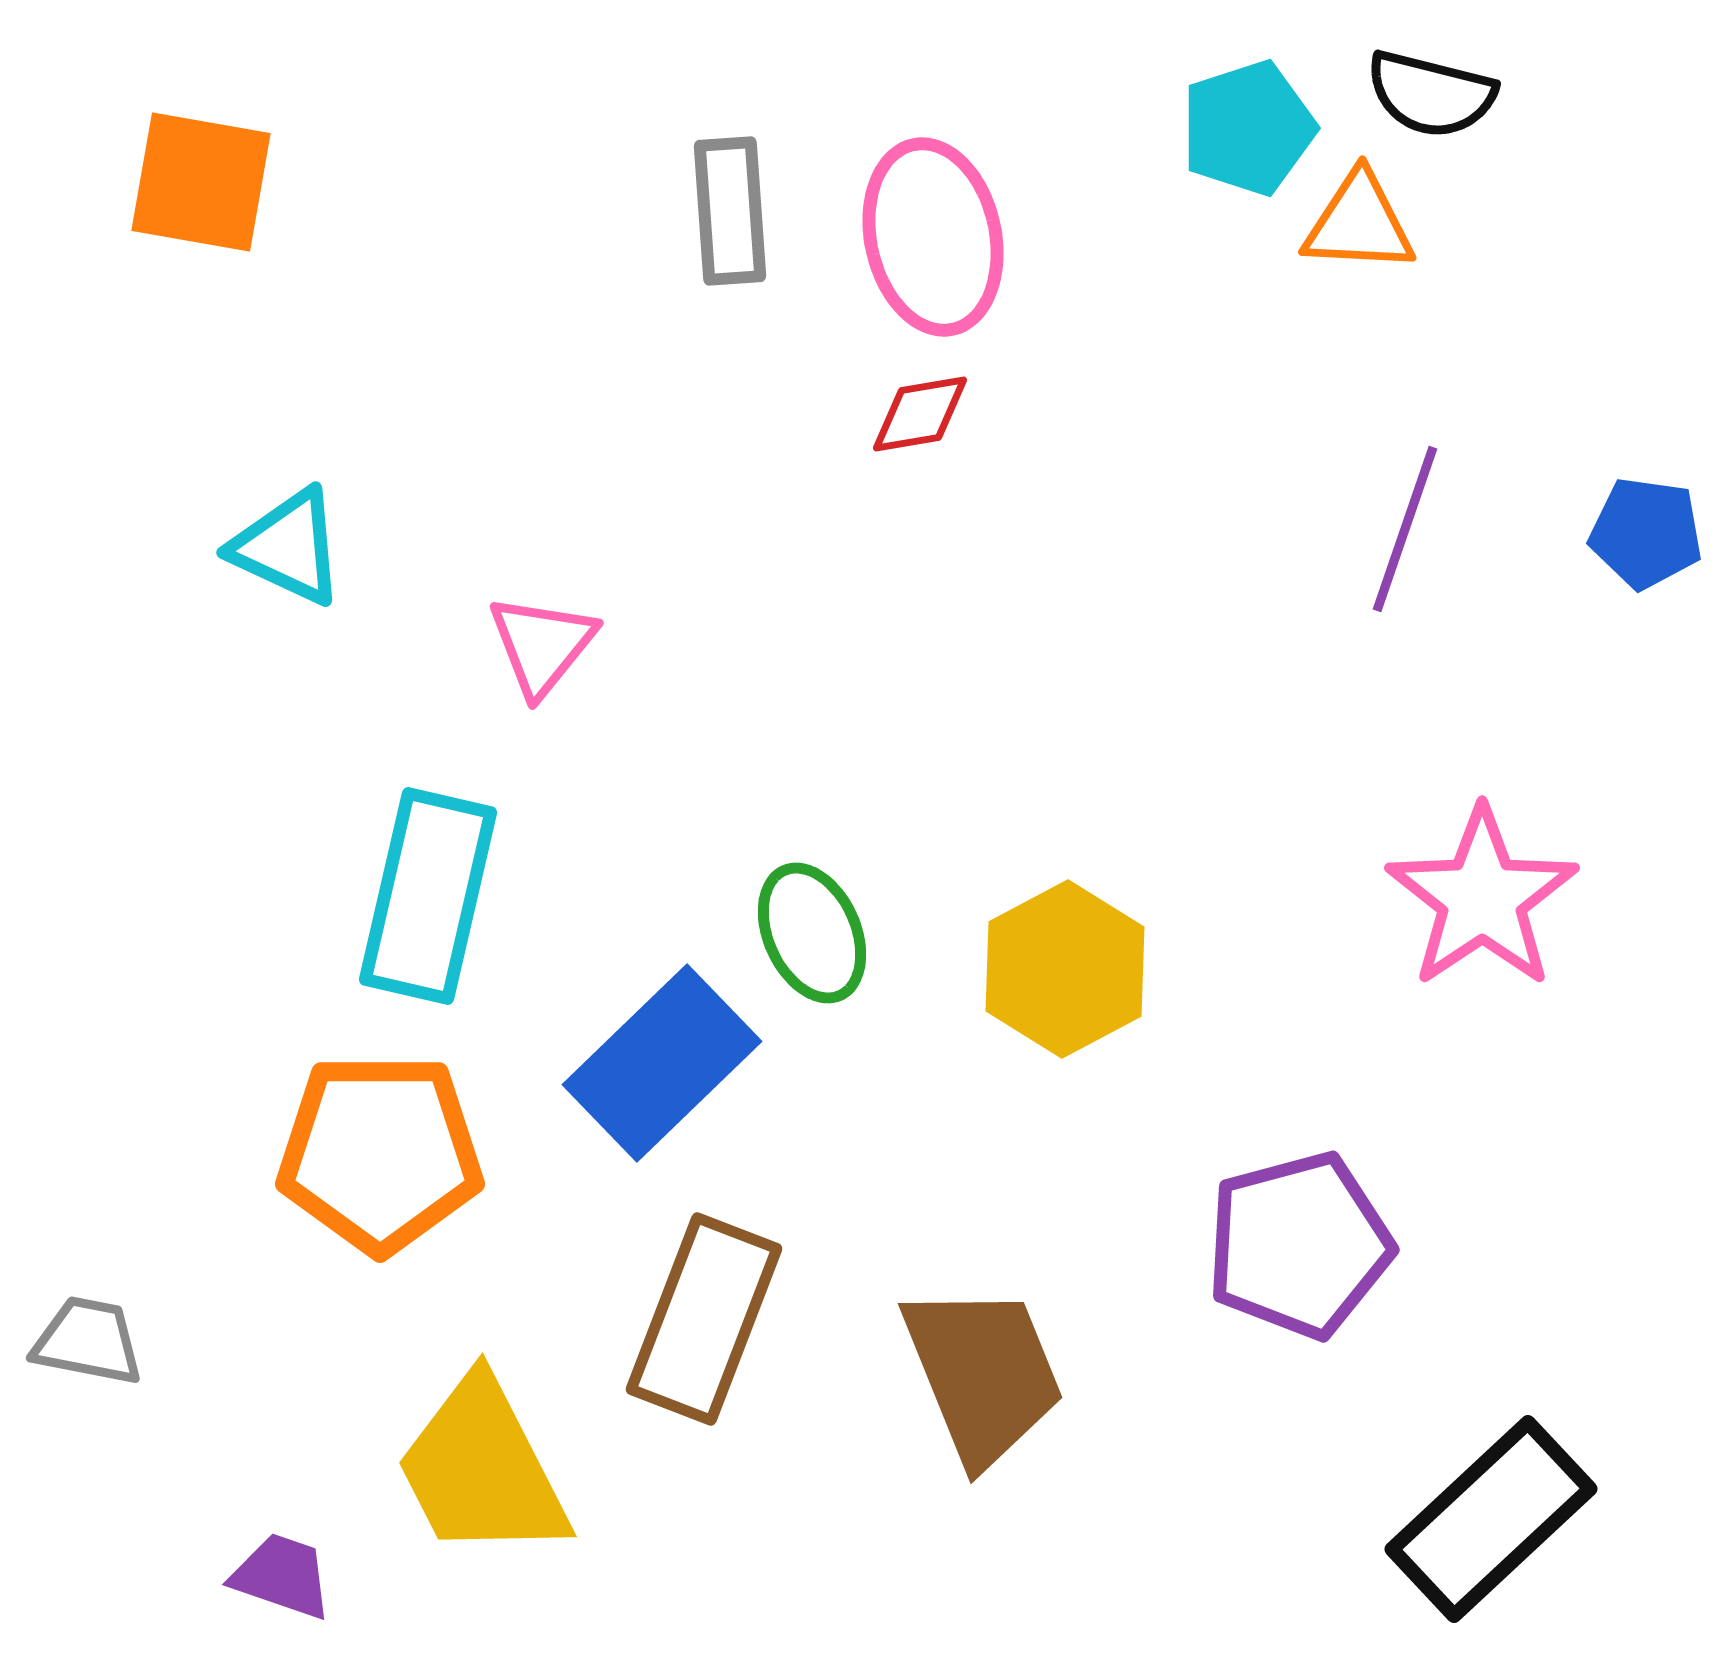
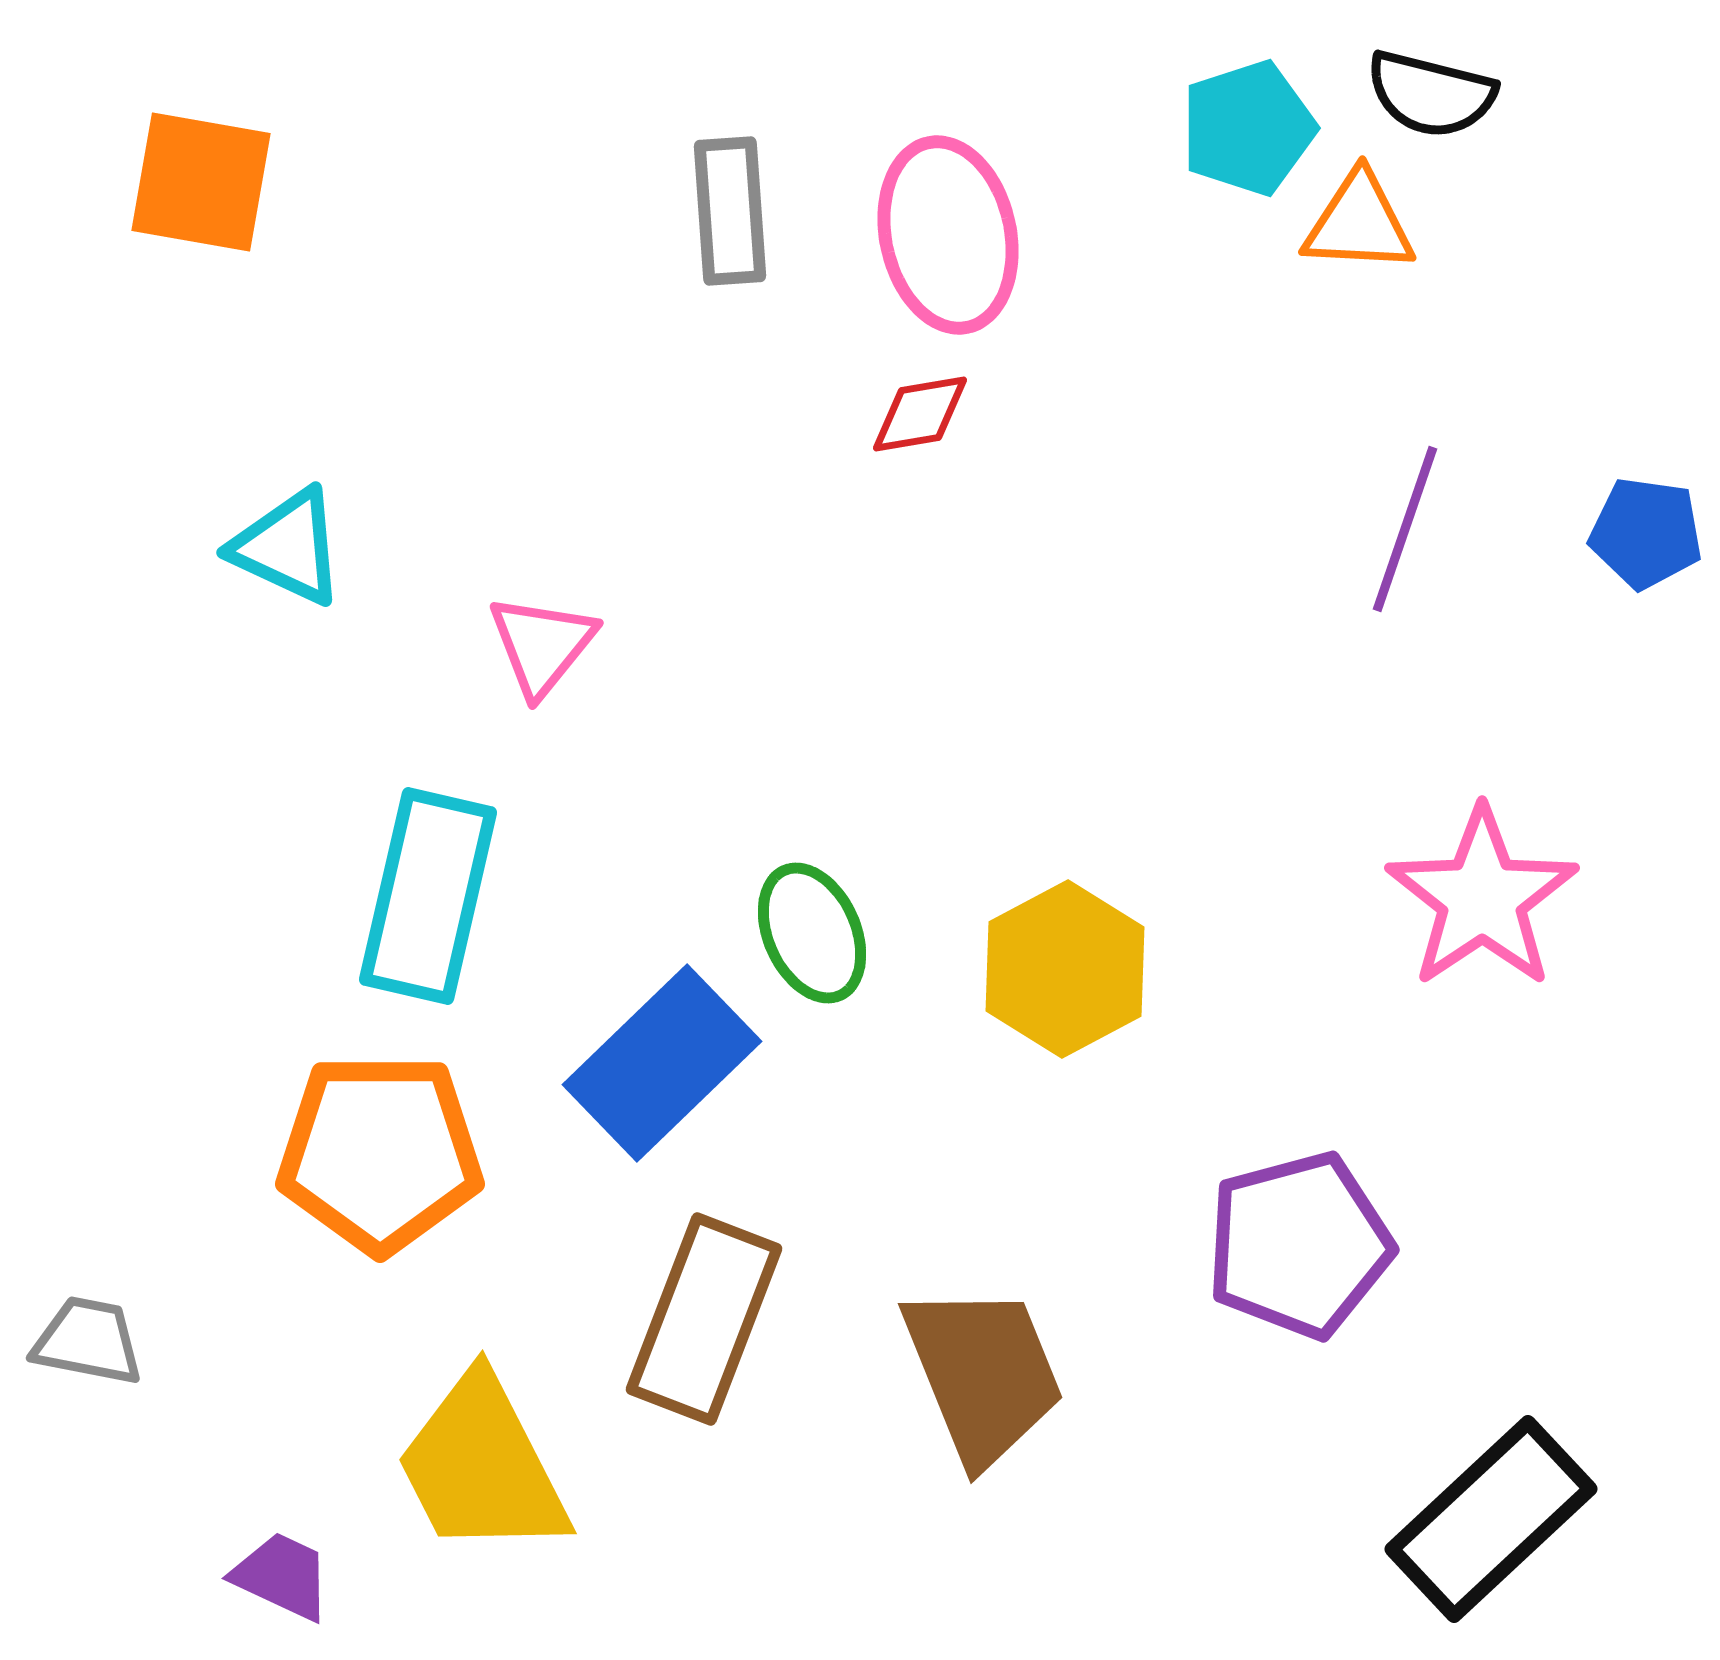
pink ellipse: moved 15 px right, 2 px up
yellow trapezoid: moved 3 px up
purple trapezoid: rotated 6 degrees clockwise
